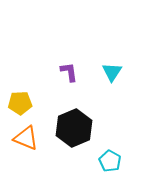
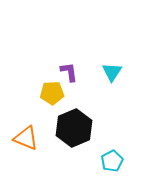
yellow pentagon: moved 32 px right, 10 px up
cyan pentagon: moved 2 px right; rotated 15 degrees clockwise
